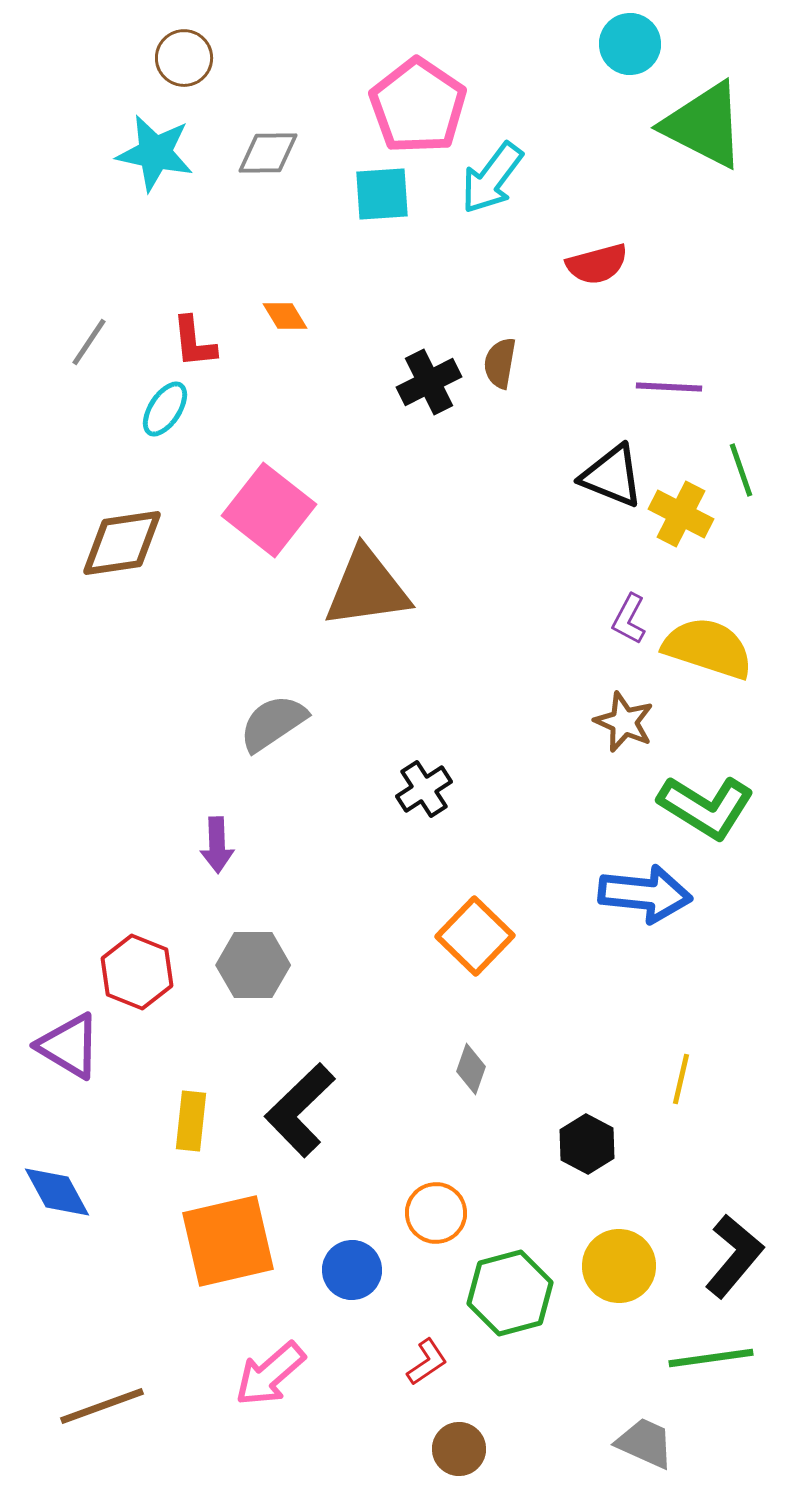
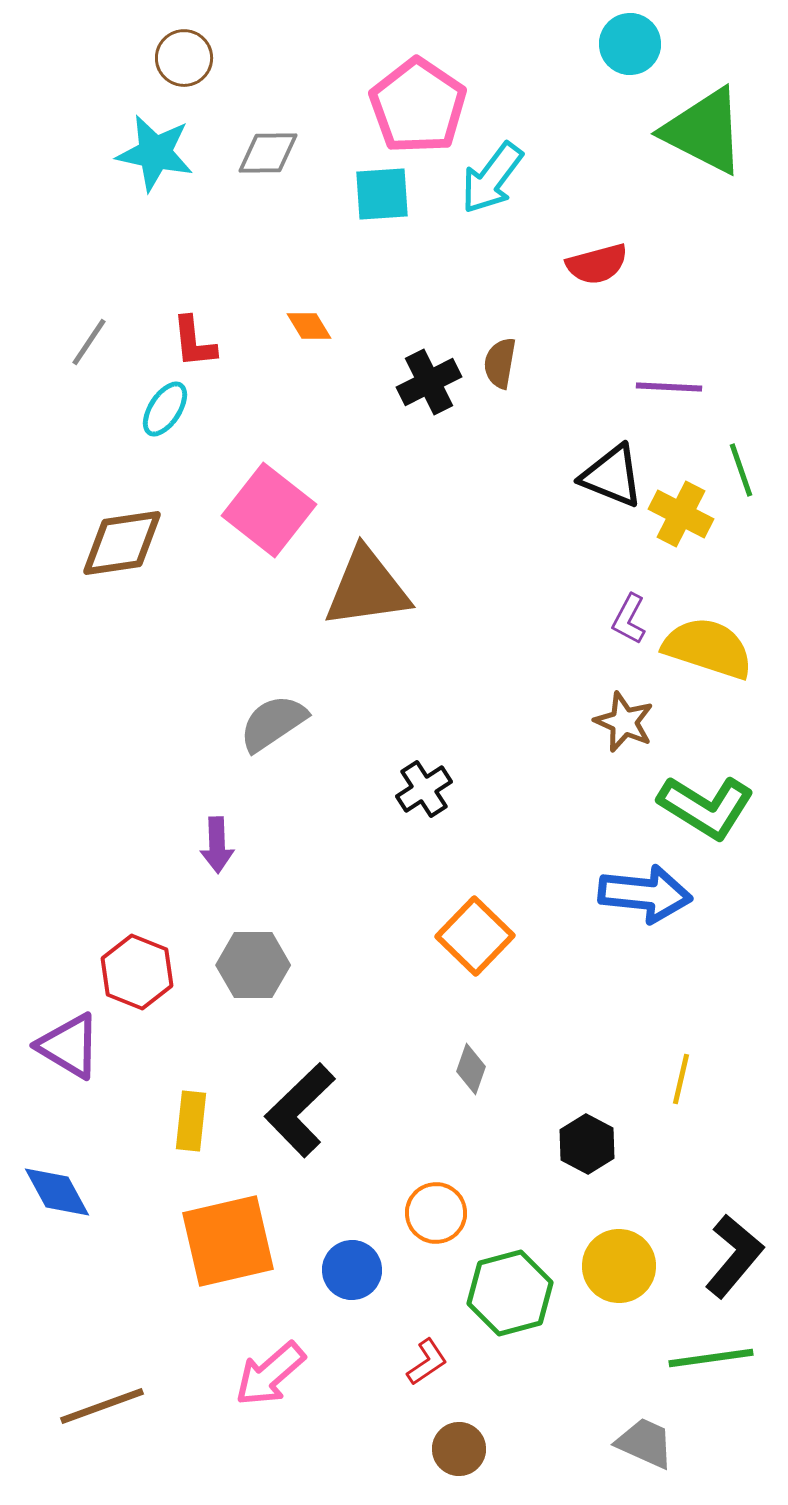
green triangle at (704, 125): moved 6 px down
orange diamond at (285, 316): moved 24 px right, 10 px down
